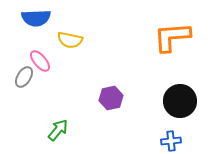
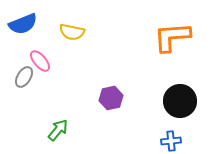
blue semicircle: moved 13 px left, 6 px down; rotated 20 degrees counterclockwise
yellow semicircle: moved 2 px right, 8 px up
